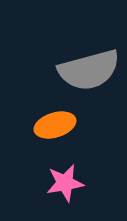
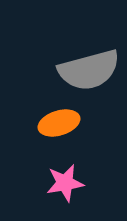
orange ellipse: moved 4 px right, 2 px up
